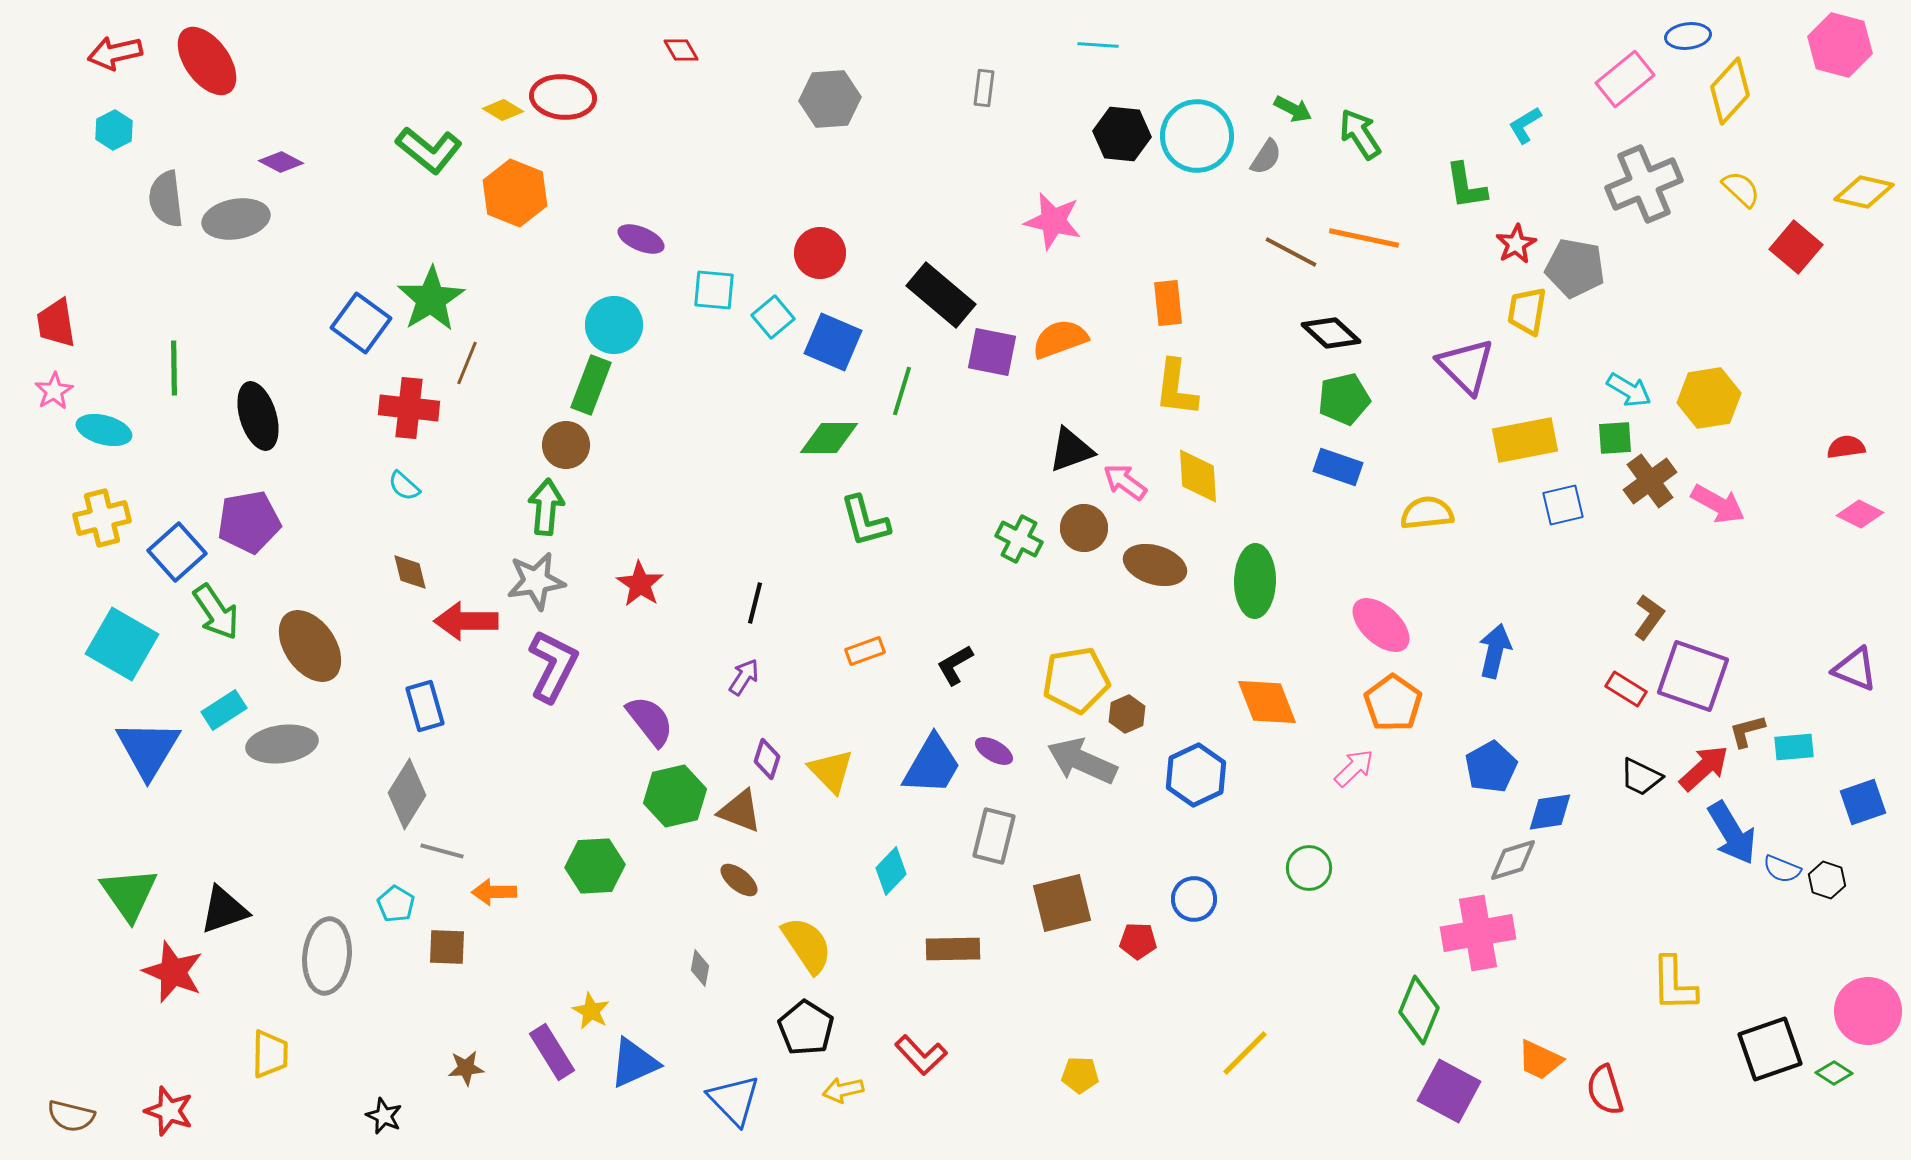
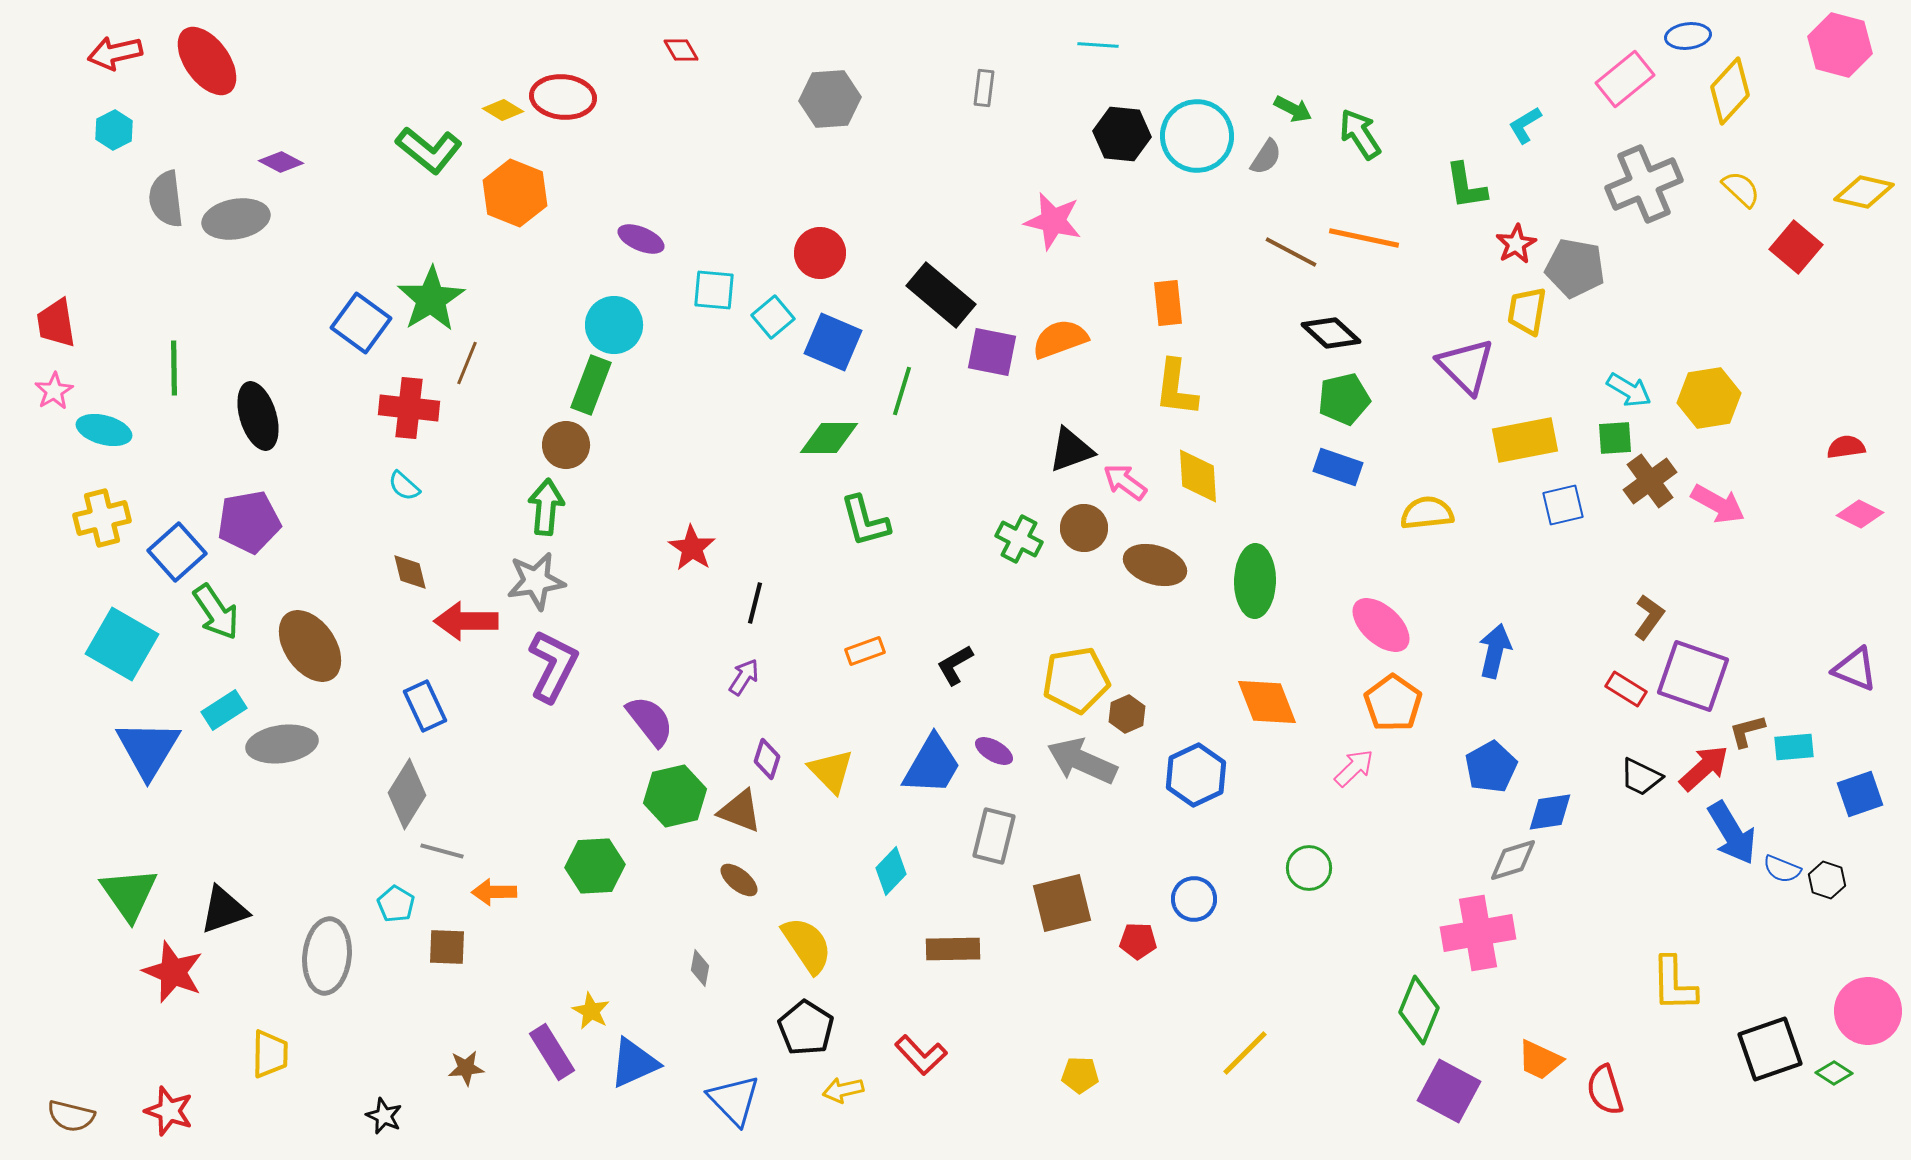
red star at (640, 584): moved 52 px right, 36 px up
blue rectangle at (425, 706): rotated 9 degrees counterclockwise
blue square at (1863, 802): moved 3 px left, 8 px up
